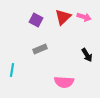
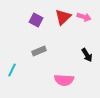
gray rectangle: moved 1 px left, 2 px down
cyan line: rotated 16 degrees clockwise
pink semicircle: moved 2 px up
